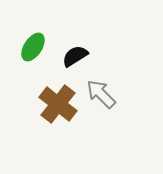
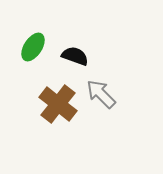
black semicircle: rotated 52 degrees clockwise
